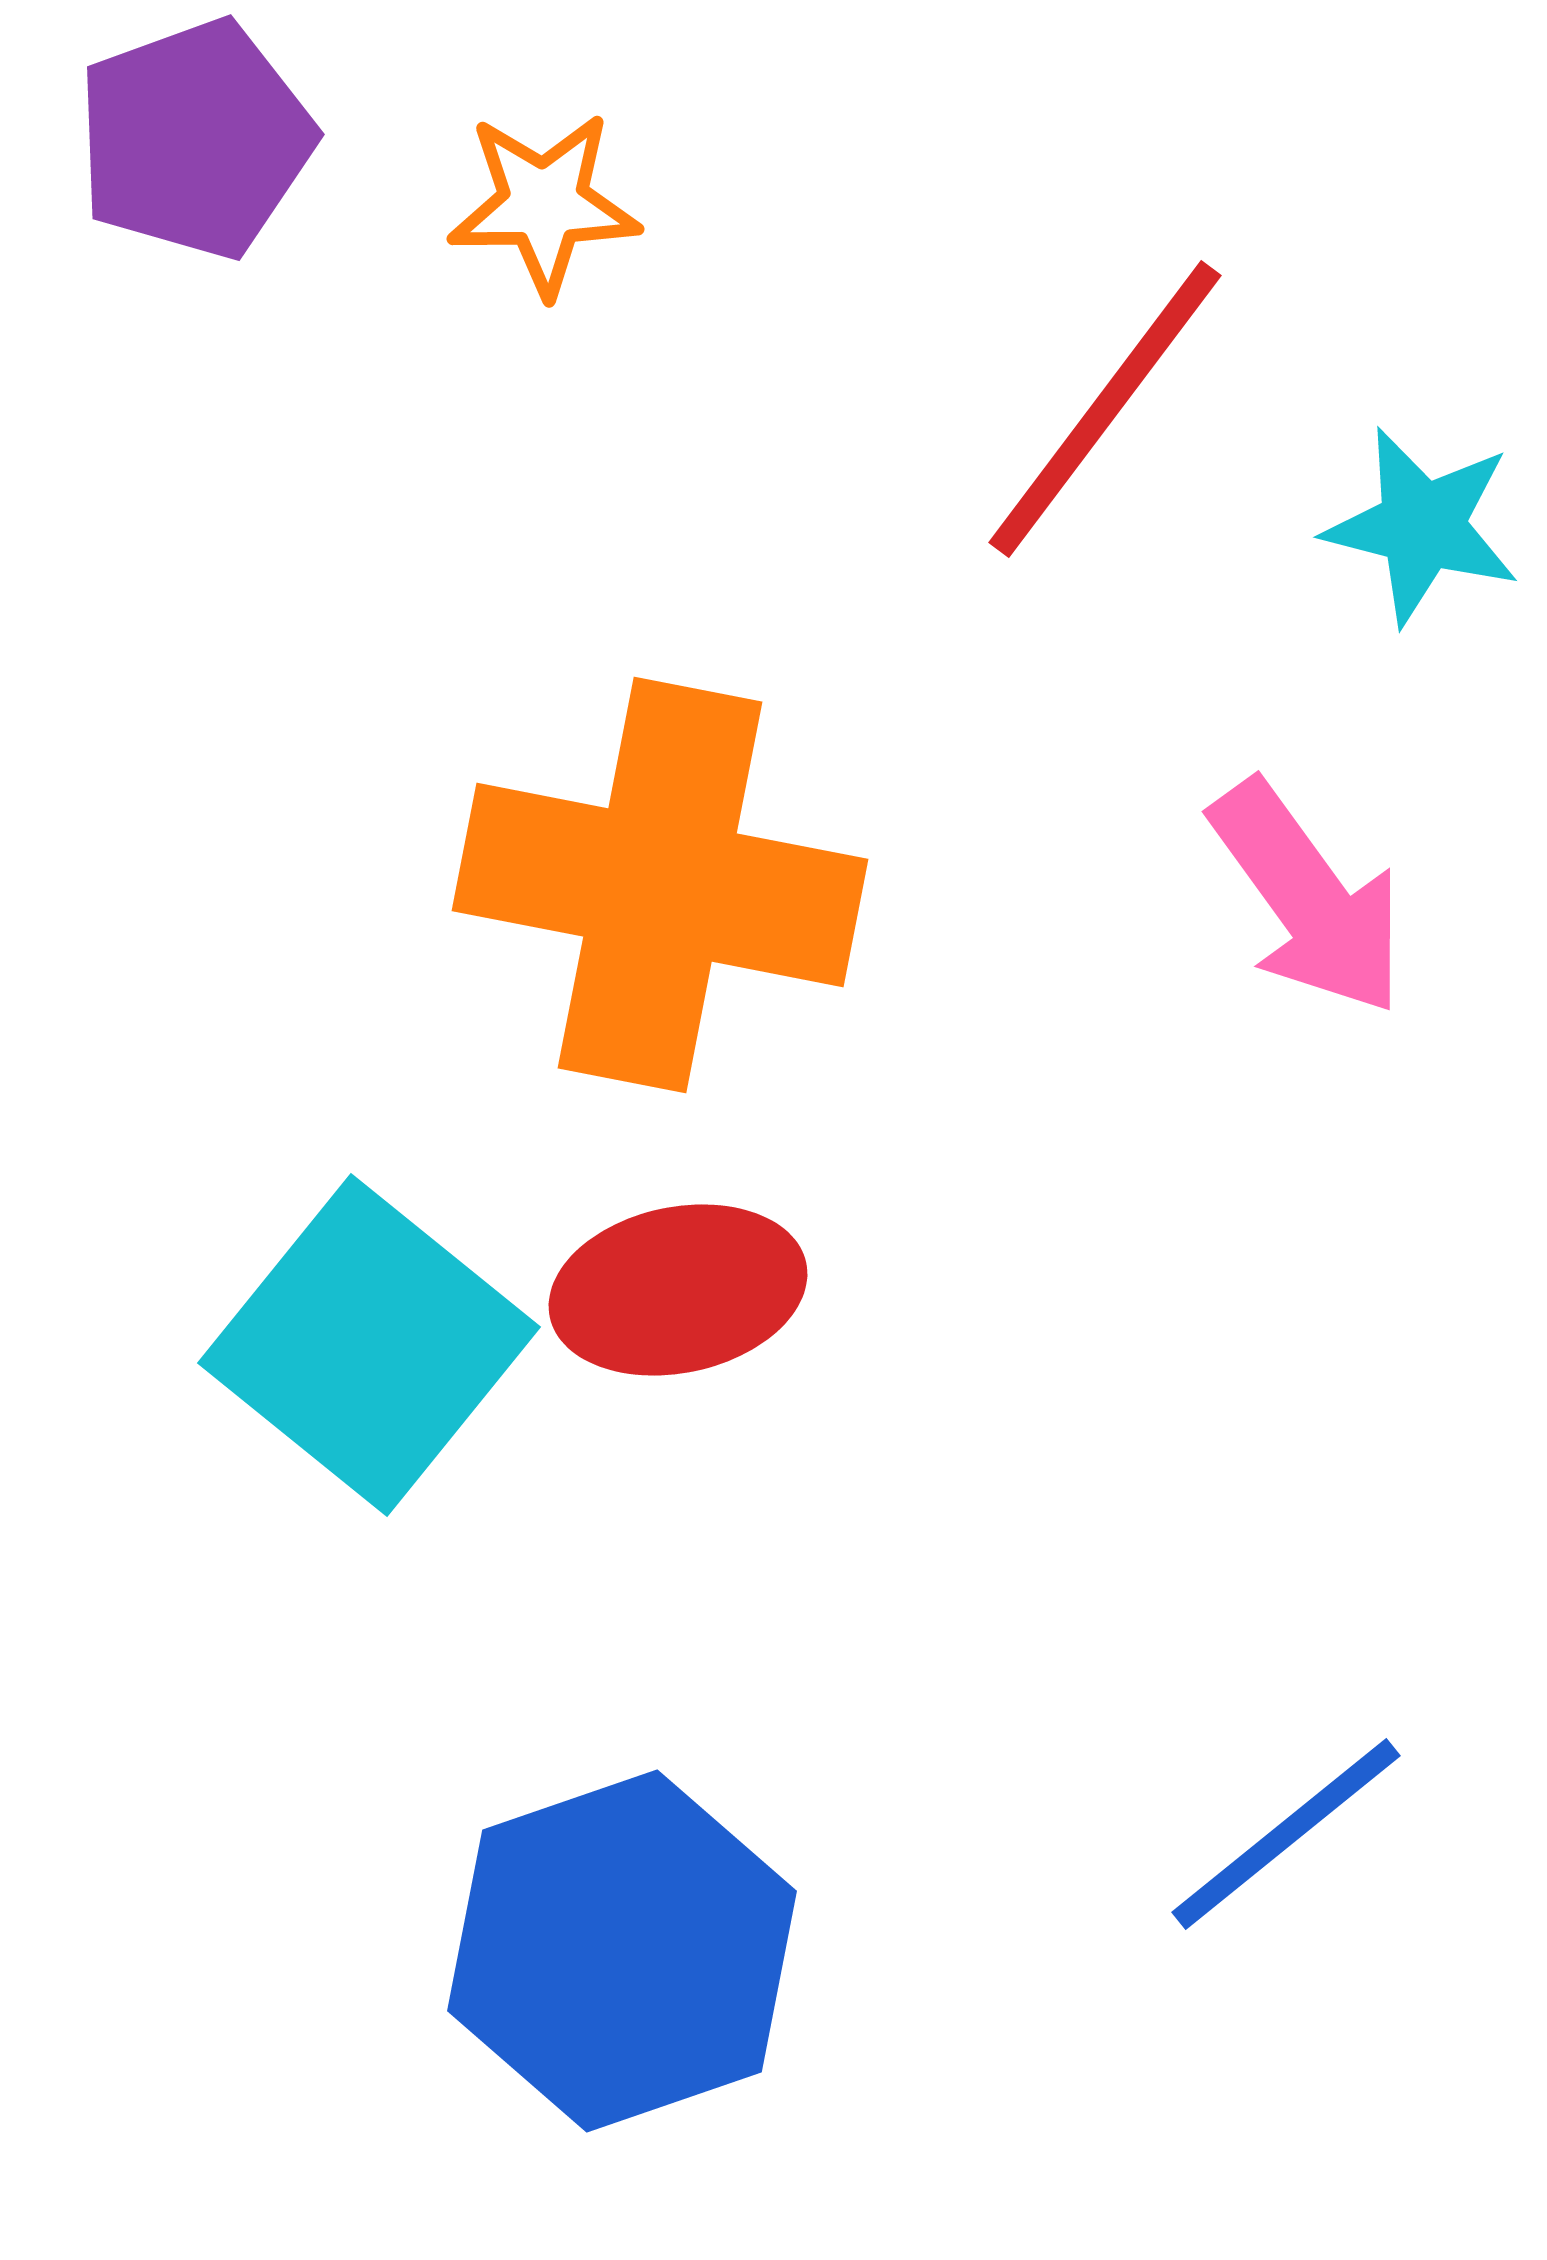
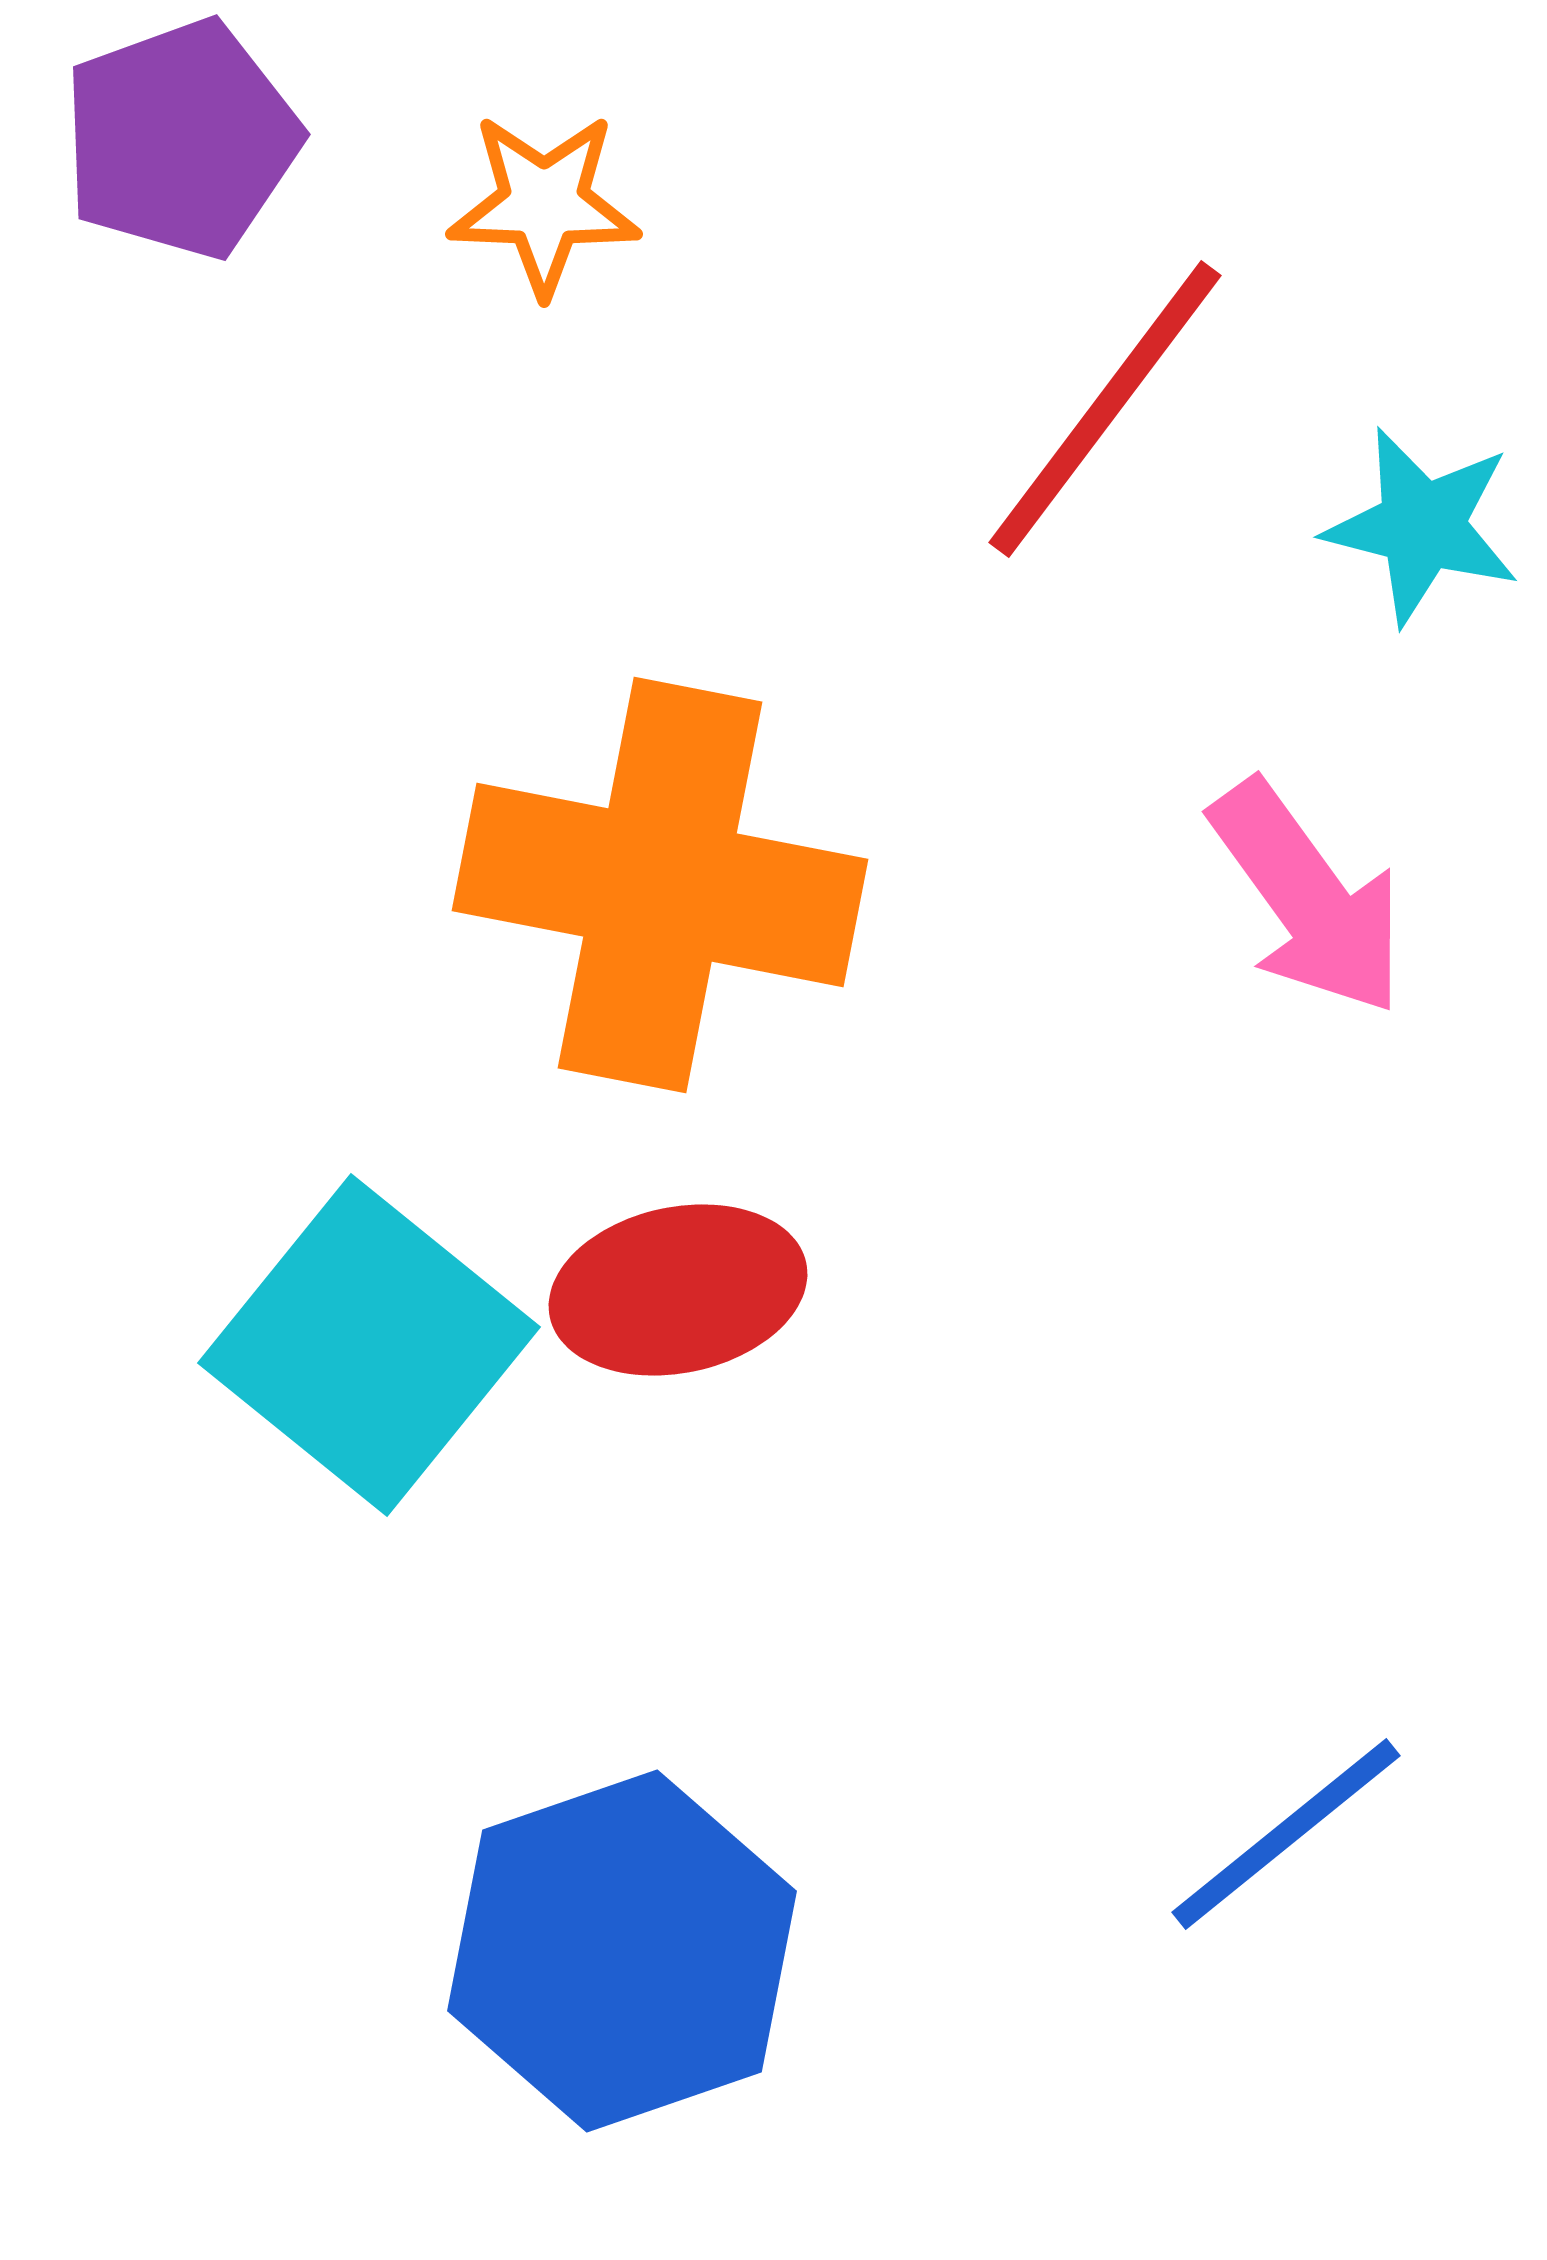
purple pentagon: moved 14 px left
orange star: rotated 3 degrees clockwise
